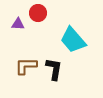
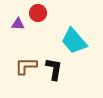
cyan trapezoid: moved 1 px right, 1 px down
